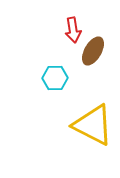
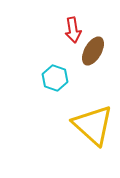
cyan hexagon: rotated 20 degrees clockwise
yellow triangle: rotated 15 degrees clockwise
